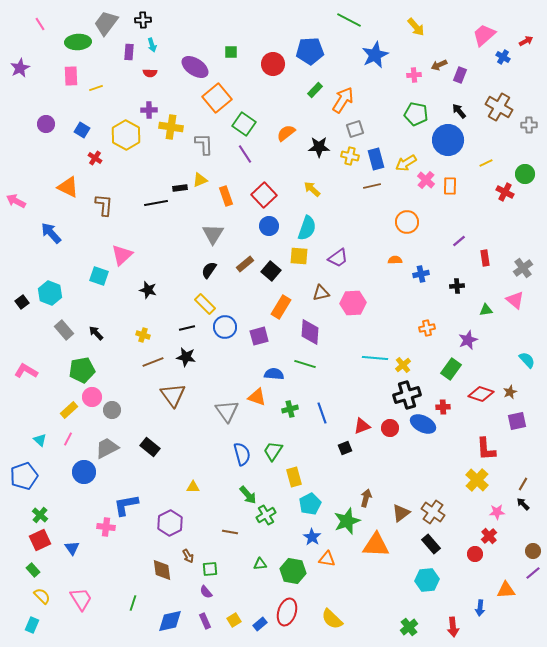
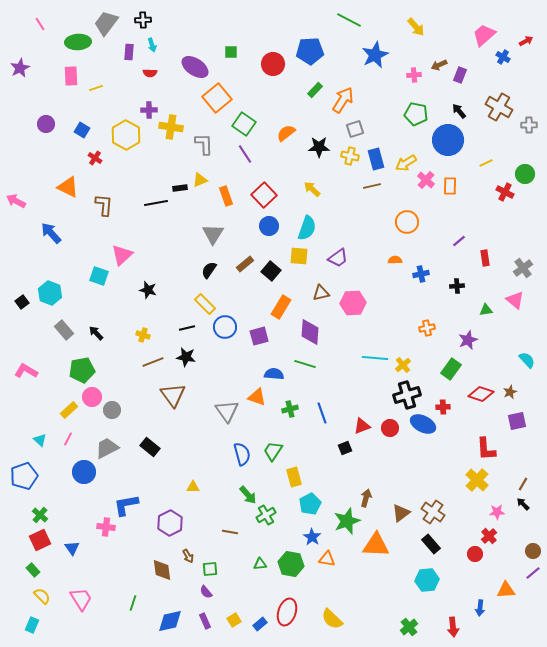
green hexagon at (293, 571): moved 2 px left, 7 px up
